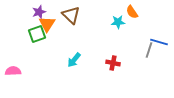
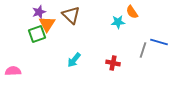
gray line: moved 6 px left
